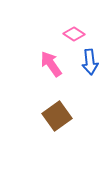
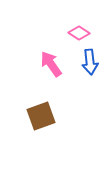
pink diamond: moved 5 px right, 1 px up
brown square: moved 16 px left; rotated 16 degrees clockwise
